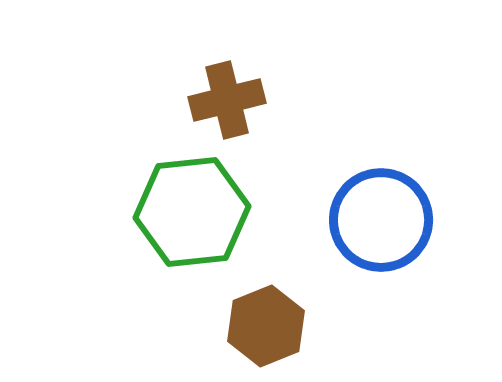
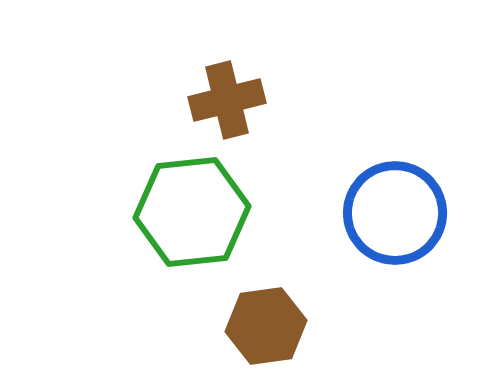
blue circle: moved 14 px right, 7 px up
brown hexagon: rotated 14 degrees clockwise
